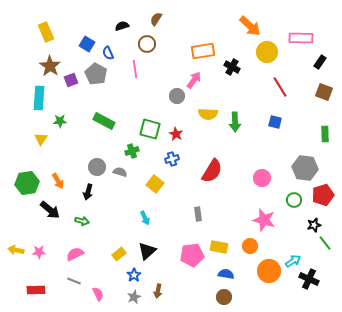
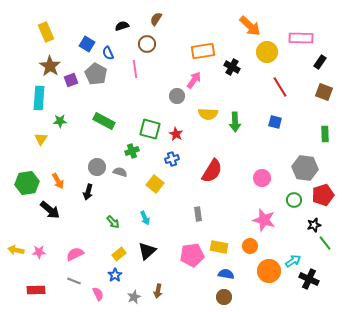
green arrow at (82, 221): moved 31 px right, 1 px down; rotated 32 degrees clockwise
blue star at (134, 275): moved 19 px left
